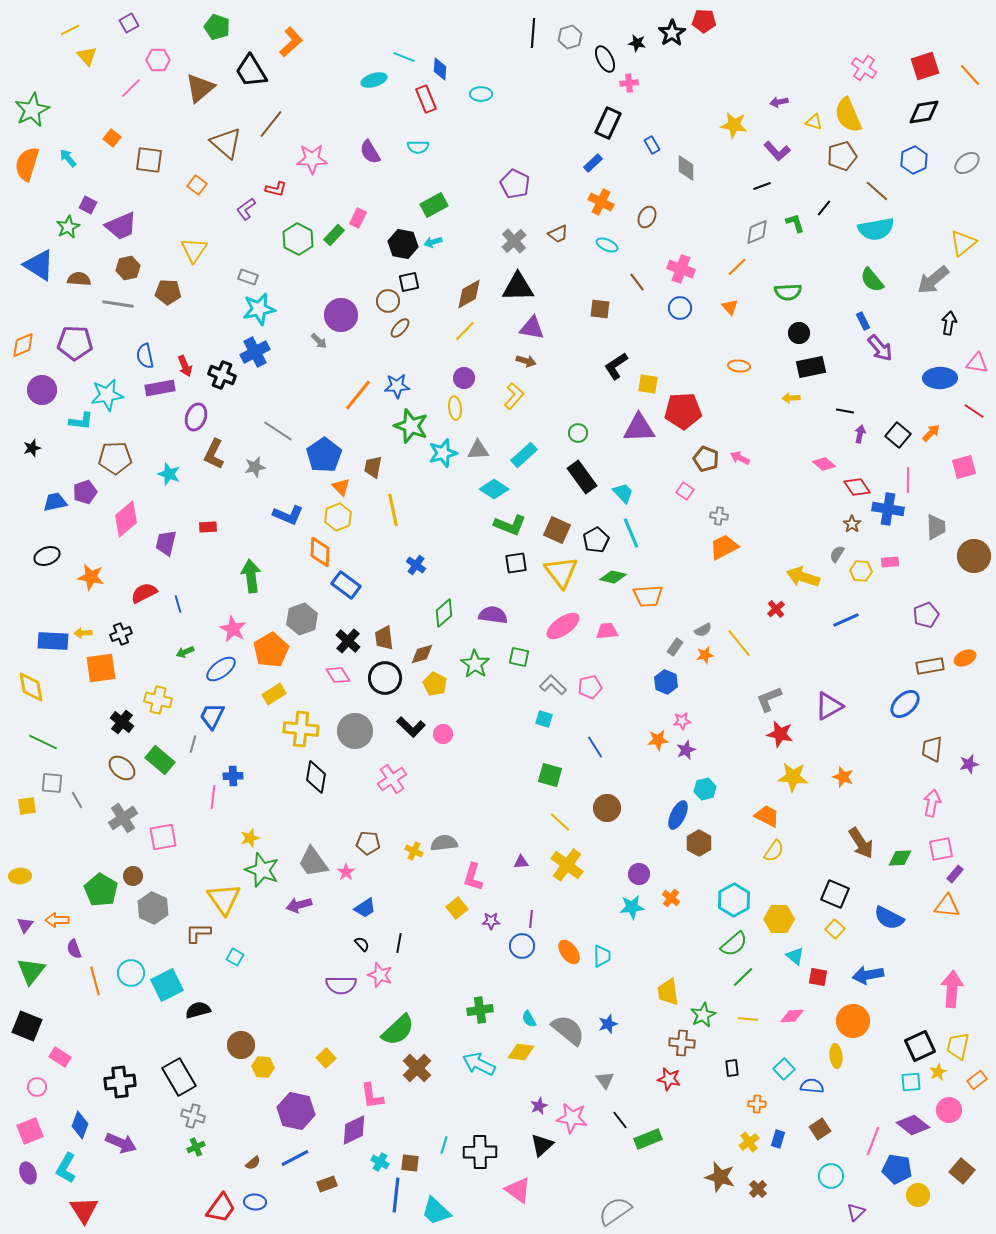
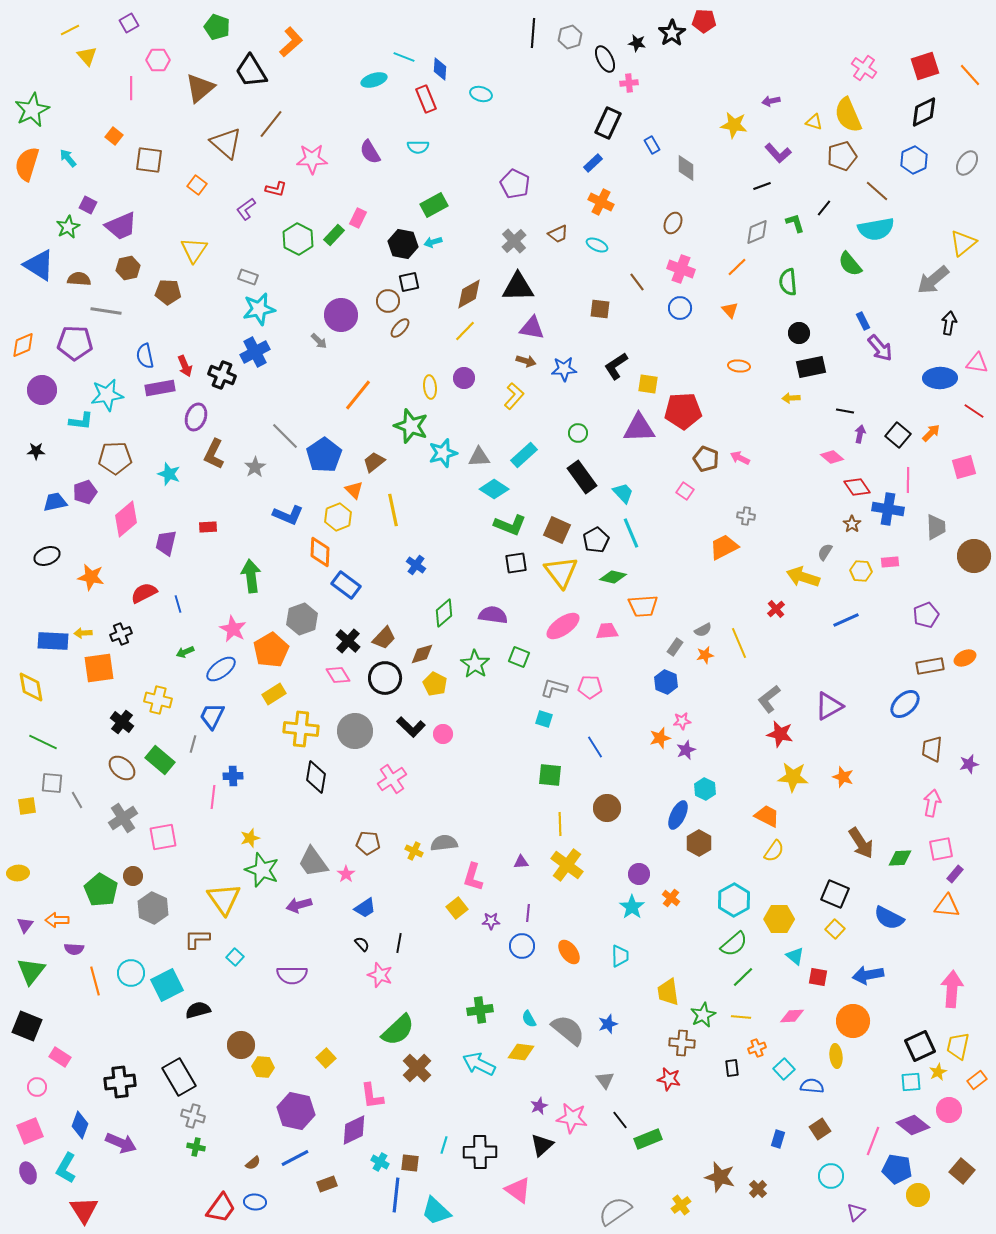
pink line at (131, 88): rotated 45 degrees counterclockwise
cyan ellipse at (481, 94): rotated 15 degrees clockwise
purple arrow at (779, 102): moved 8 px left, 1 px up
black diamond at (924, 112): rotated 16 degrees counterclockwise
orange square at (112, 138): moved 2 px right, 2 px up
purple L-shape at (777, 151): moved 1 px right, 2 px down
gray ellipse at (967, 163): rotated 20 degrees counterclockwise
brown ellipse at (647, 217): moved 26 px right, 6 px down
cyan ellipse at (607, 245): moved 10 px left
green semicircle at (872, 280): moved 22 px left, 16 px up
green semicircle at (788, 292): moved 10 px up; rotated 88 degrees clockwise
gray line at (118, 304): moved 12 px left, 7 px down
orange triangle at (730, 307): moved 3 px down
blue star at (397, 386): moved 167 px right, 17 px up
yellow ellipse at (455, 408): moved 25 px left, 21 px up
gray line at (278, 431): moved 7 px right, 5 px down; rotated 12 degrees clockwise
black star at (32, 448): moved 4 px right, 3 px down; rotated 18 degrees clockwise
gray triangle at (478, 450): moved 1 px right, 7 px down
pink diamond at (824, 464): moved 8 px right, 7 px up
gray star at (255, 467): rotated 20 degrees counterclockwise
brown trapezoid at (373, 467): moved 1 px right, 5 px up; rotated 40 degrees clockwise
orange triangle at (341, 487): moved 13 px right, 3 px down
gray cross at (719, 516): moved 27 px right
gray semicircle at (837, 554): moved 12 px left, 2 px up
orange trapezoid at (648, 596): moved 5 px left, 10 px down
brown trapezoid at (384, 638): rotated 130 degrees counterclockwise
yellow line at (739, 643): rotated 16 degrees clockwise
green square at (519, 657): rotated 10 degrees clockwise
orange square at (101, 668): moved 2 px left
gray L-shape at (553, 685): moved 1 px right, 3 px down; rotated 28 degrees counterclockwise
pink pentagon at (590, 687): rotated 15 degrees clockwise
gray L-shape at (769, 699): rotated 16 degrees counterclockwise
orange star at (658, 740): moved 2 px right, 2 px up; rotated 10 degrees counterclockwise
green square at (550, 775): rotated 10 degrees counterclockwise
cyan hexagon at (705, 789): rotated 20 degrees counterclockwise
yellow line at (560, 822): moved 2 px down; rotated 45 degrees clockwise
pink star at (346, 872): moved 2 px down
yellow ellipse at (20, 876): moved 2 px left, 3 px up
cyan star at (632, 907): rotated 30 degrees counterclockwise
purple line at (531, 919): moved 3 px left, 6 px up
brown L-shape at (198, 933): moved 1 px left, 6 px down
purple semicircle at (74, 949): rotated 66 degrees counterclockwise
cyan trapezoid at (602, 956): moved 18 px right
cyan square at (235, 957): rotated 12 degrees clockwise
purple semicircle at (341, 985): moved 49 px left, 10 px up
yellow line at (748, 1019): moved 7 px left, 2 px up
orange cross at (757, 1104): moved 56 px up; rotated 24 degrees counterclockwise
yellow cross at (749, 1142): moved 68 px left, 63 px down
green cross at (196, 1147): rotated 36 degrees clockwise
